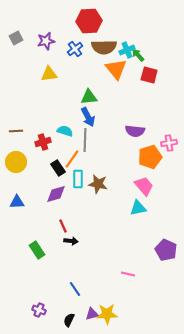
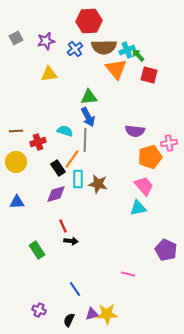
red cross: moved 5 px left
